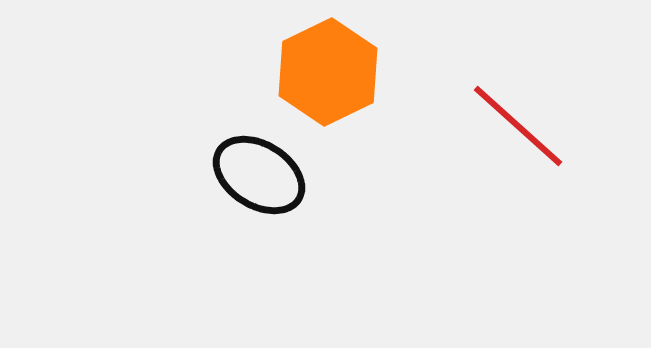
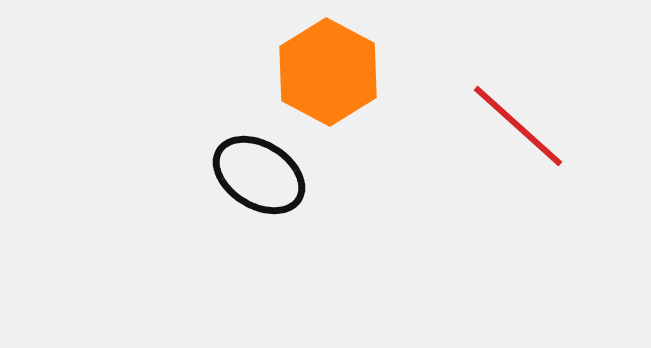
orange hexagon: rotated 6 degrees counterclockwise
